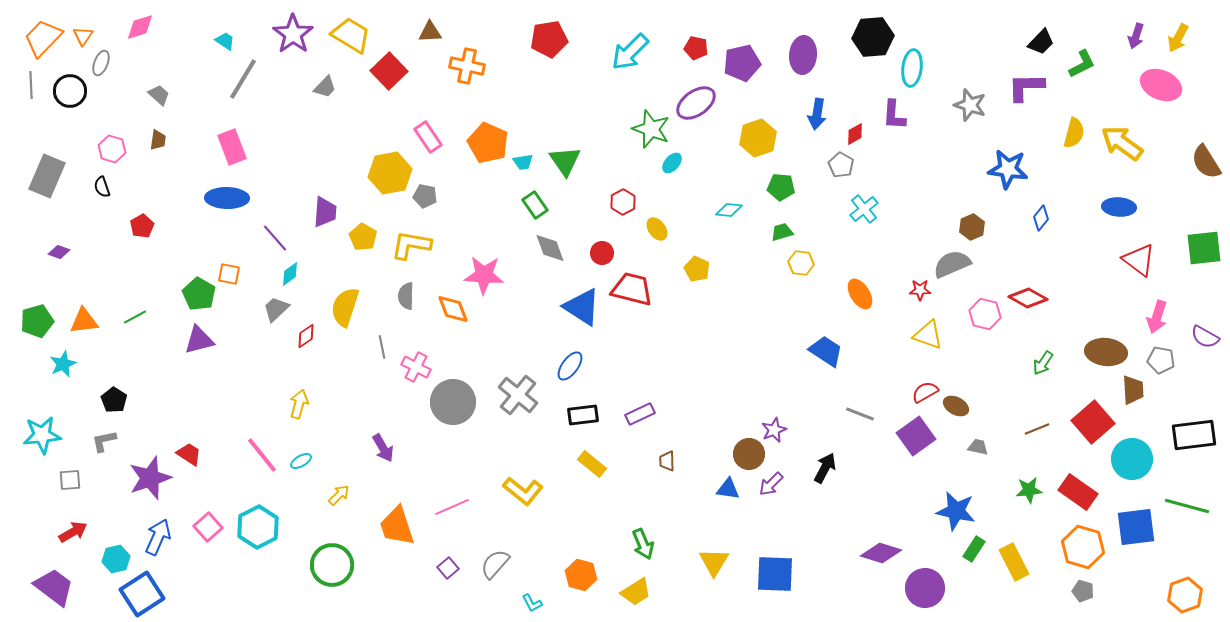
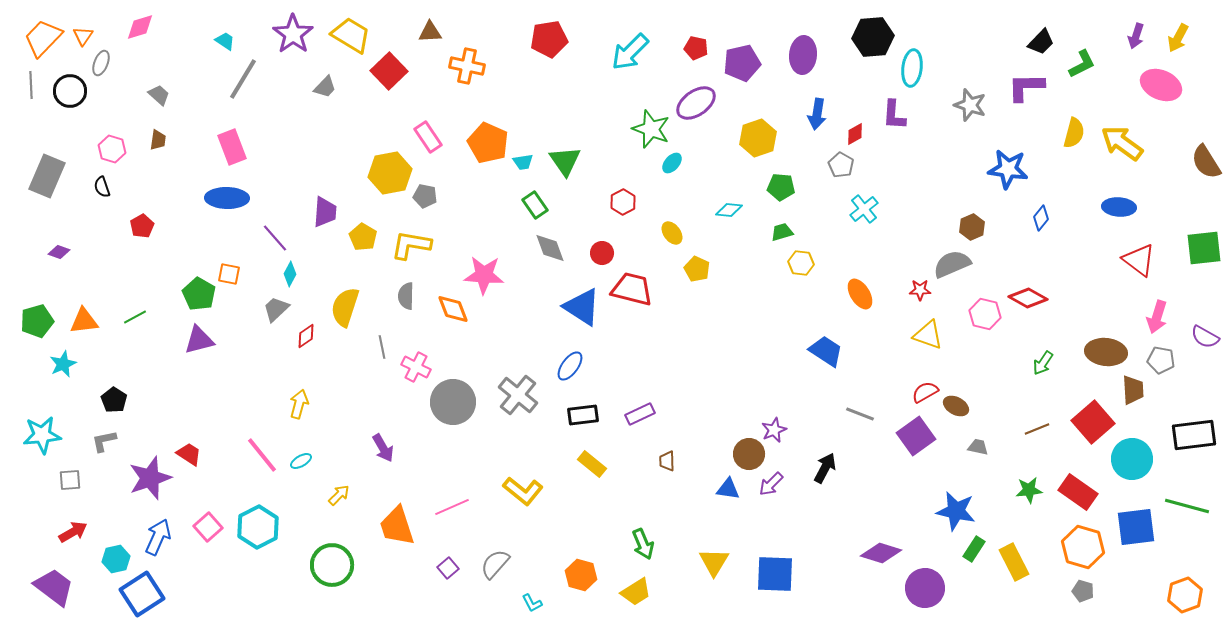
yellow ellipse at (657, 229): moved 15 px right, 4 px down
cyan diamond at (290, 274): rotated 25 degrees counterclockwise
